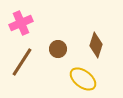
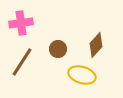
pink cross: rotated 15 degrees clockwise
brown diamond: rotated 25 degrees clockwise
yellow ellipse: moved 1 px left, 4 px up; rotated 20 degrees counterclockwise
